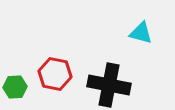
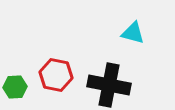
cyan triangle: moved 8 px left
red hexagon: moved 1 px right, 1 px down
